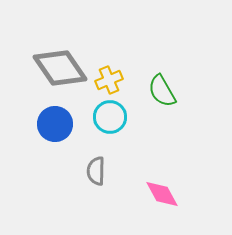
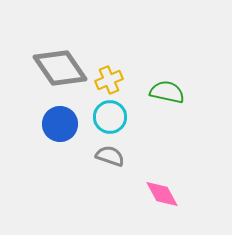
green semicircle: moved 5 px right, 1 px down; rotated 132 degrees clockwise
blue circle: moved 5 px right
gray semicircle: moved 14 px right, 15 px up; rotated 108 degrees clockwise
